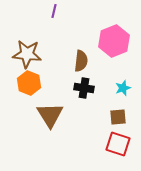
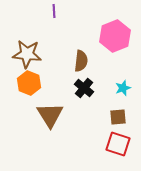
purple line: rotated 16 degrees counterclockwise
pink hexagon: moved 1 px right, 5 px up
black cross: rotated 30 degrees clockwise
